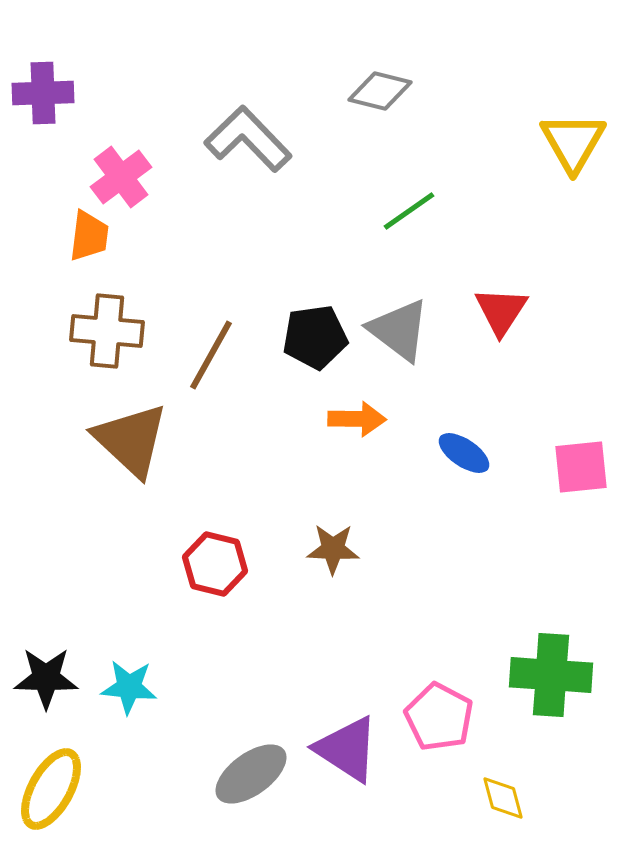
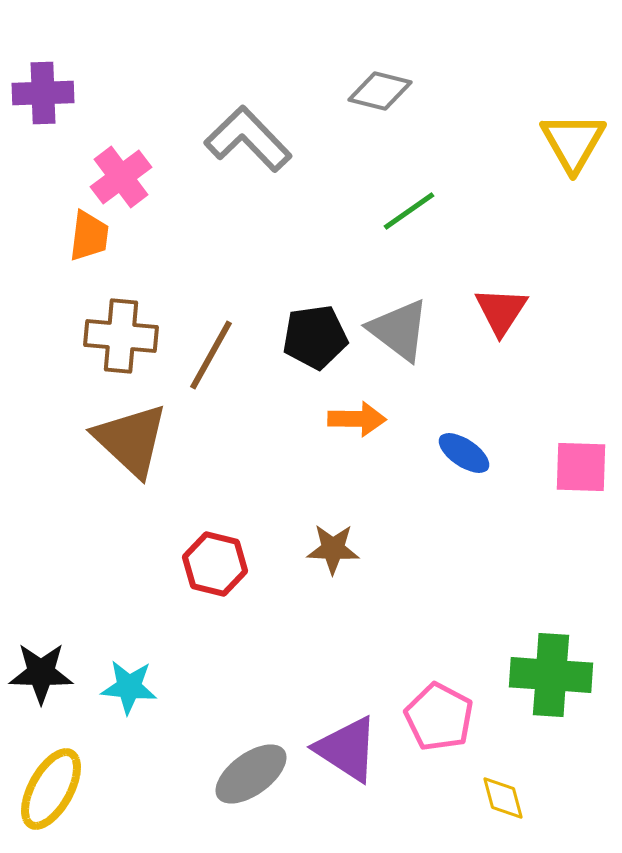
brown cross: moved 14 px right, 5 px down
pink square: rotated 8 degrees clockwise
black star: moved 5 px left, 5 px up
